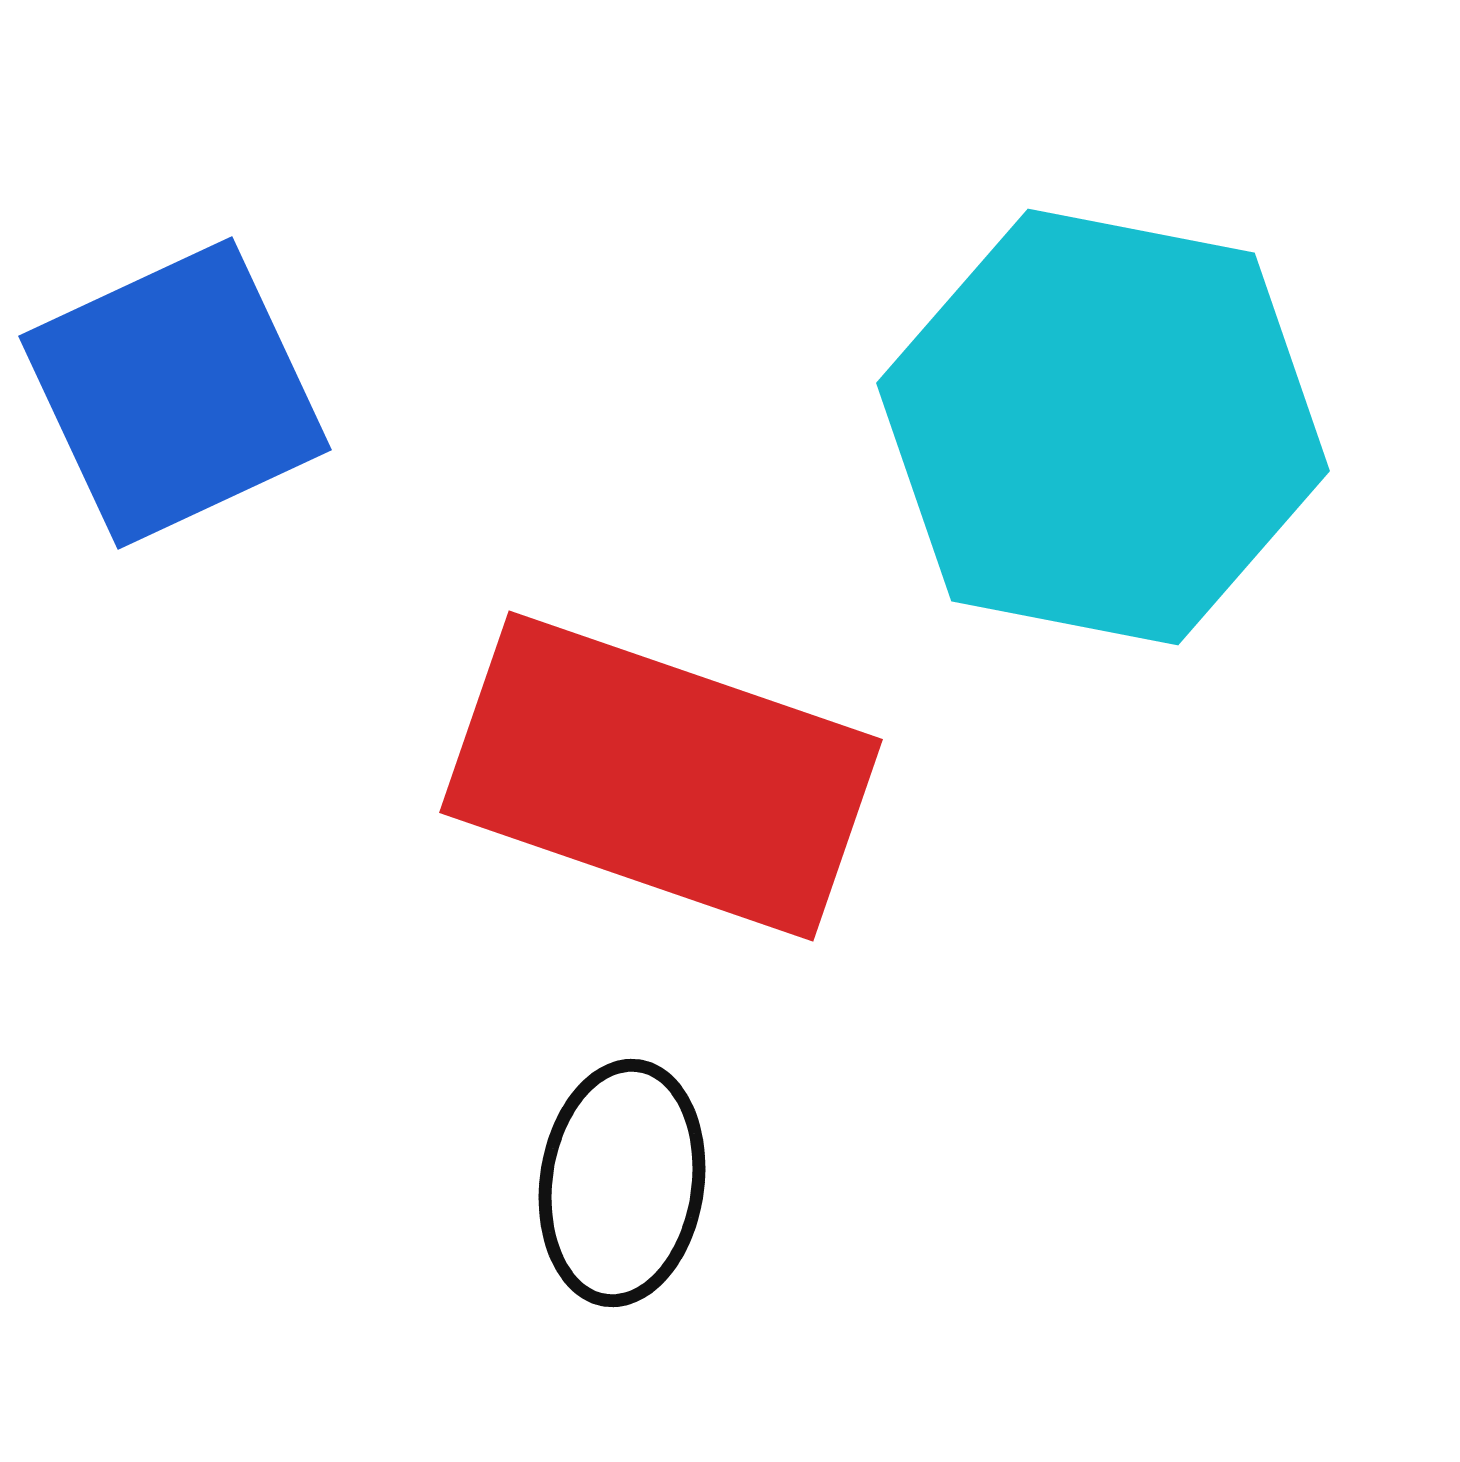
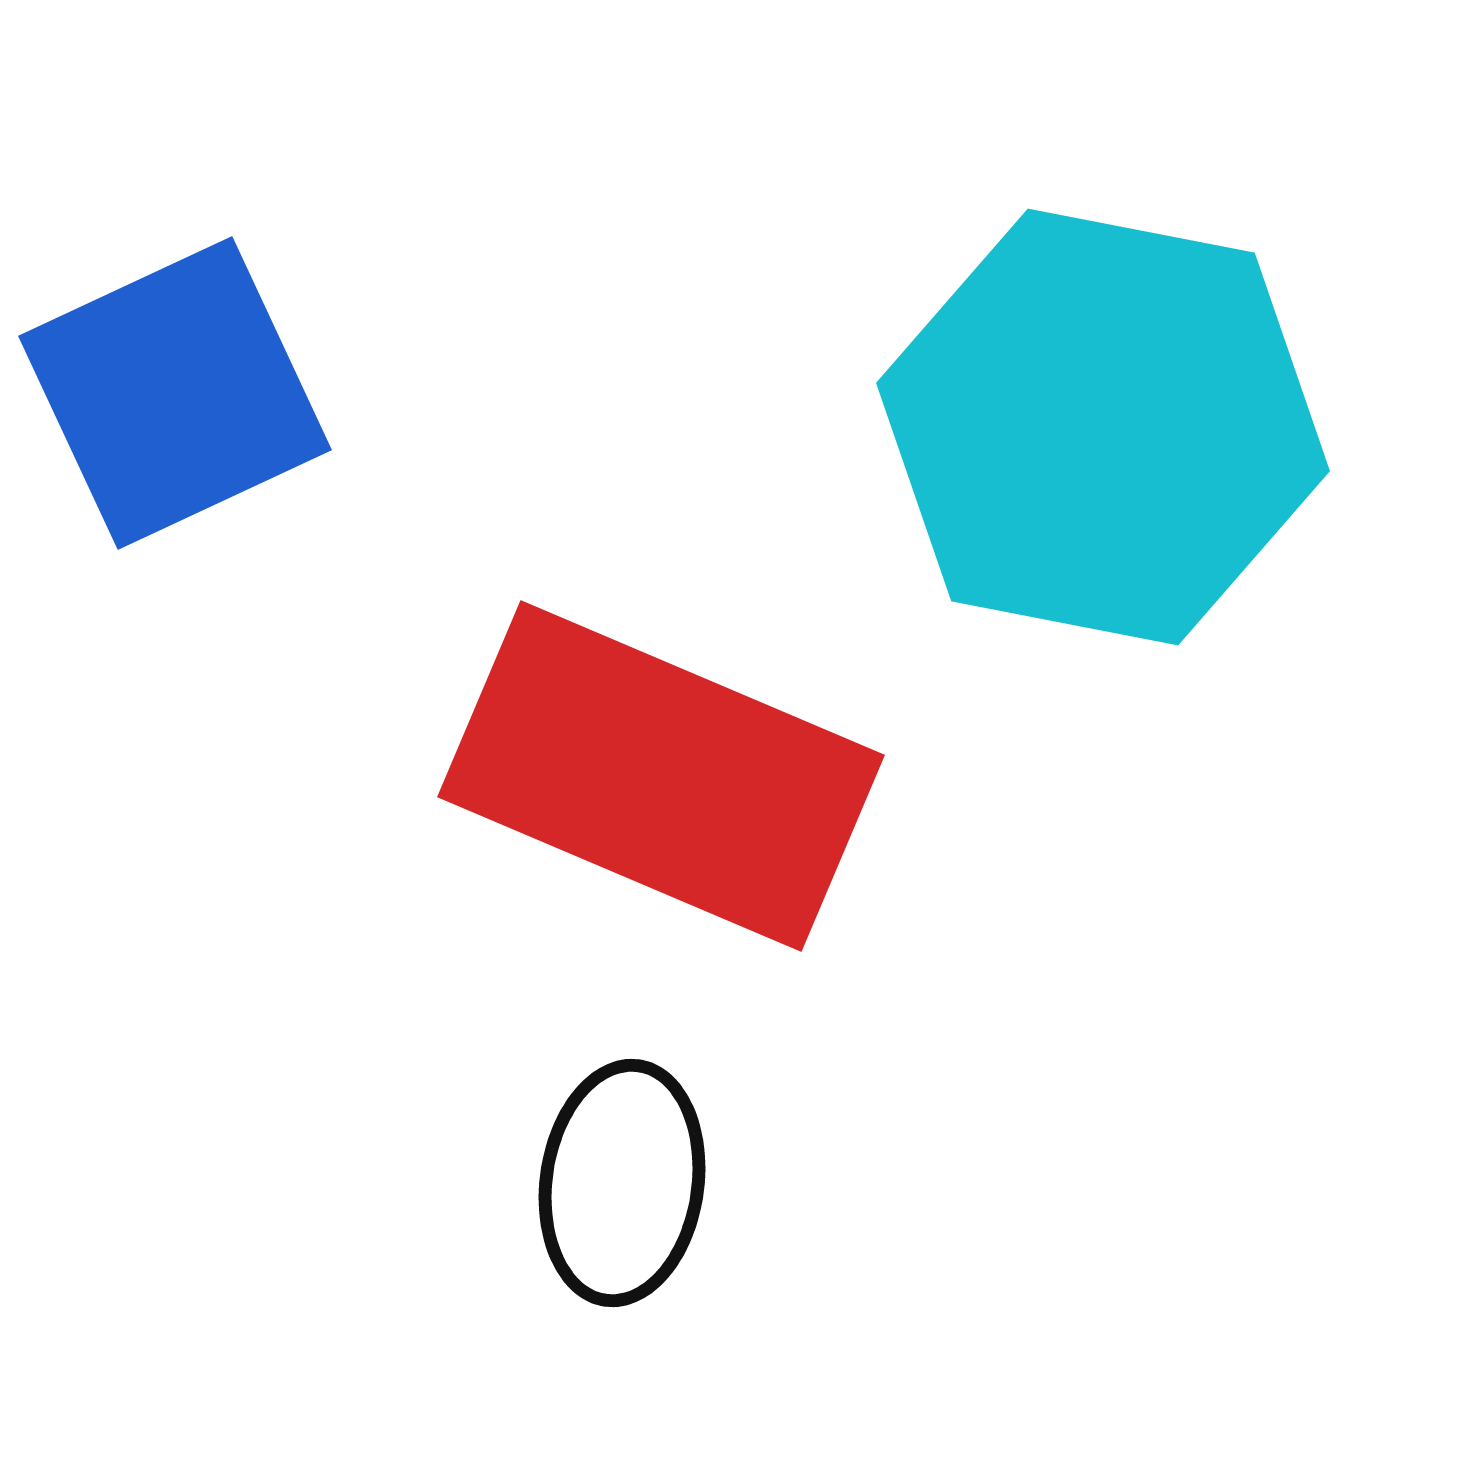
red rectangle: rotated 4 degrees clockwise
